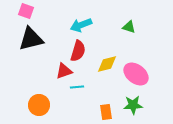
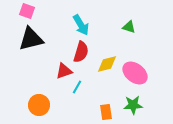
pink square: moved 1 px right
cyan arrow: rotated 100 degrees counterclockwise
red semicircle: moved 3 px right, 1 px down
pink ellipse: moved 1 px left, 1 px up
cyan line: rotated 56 degrees counterclockwise
